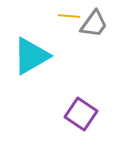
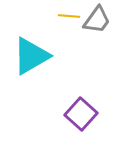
gray trapezoid: moved 3 px right, 4 px up
purple square: rotated 8 degrees clockwise
